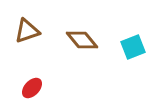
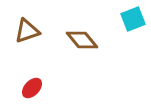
cyan square: moved 28 px up
